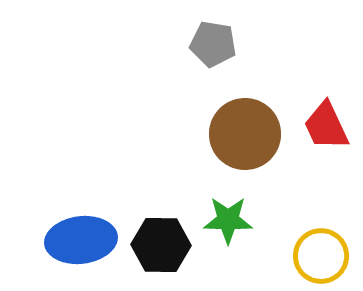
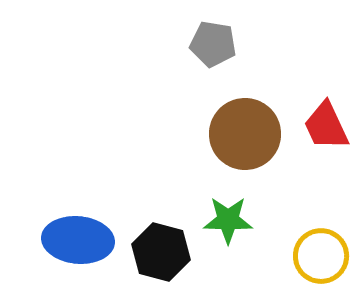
blue ellipse: moved 3 px left; rotated 12 degrees clockwise
black hexagon: moved 7 px down; rotated 14 degrees clockwise
